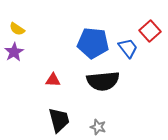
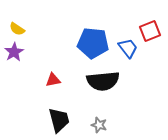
red square: rotated 20 degrees clockwise
red triangle: rotated 14 degrees counterclockwise
gray star: moved 1 px right, 2 px up
